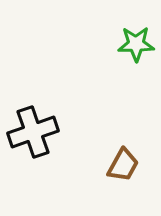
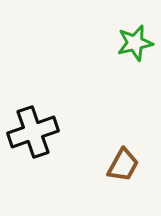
green star: moved 1 px left, 1 px up; rotated 12 degrees counterclockwise
